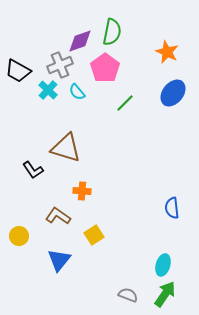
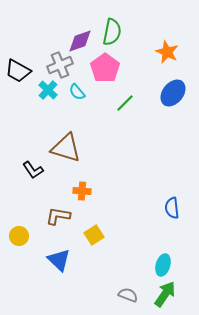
brown L-shape: rotated 25 degrees counterclockwise
blue triangle: rotated 25 degrees counterclockwise
